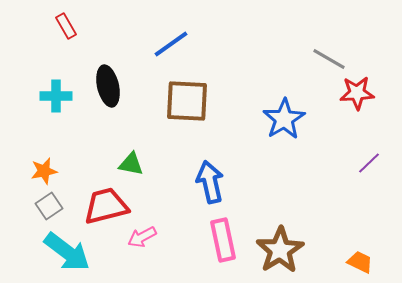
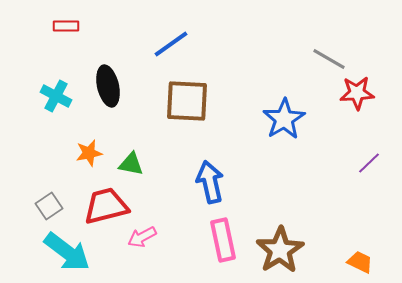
red rectangle: rotated 60 degrees counterclockwise
cyan cross: rotated 28 degrees clockwise
orange star: moved 45 px right, 18 px up
